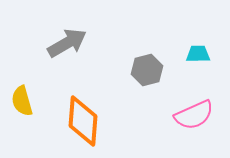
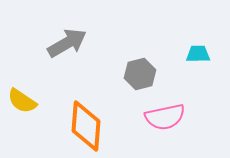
gray hexagon: moved 7 px left, 4 px down
yellow semicircle: rotated 40 degrees counterclockwise
pink semicircle: moved 29 px left, 2 px down; rotated 12 degrees clockwise
orange diamond: moved 3 px right, 5 px down
